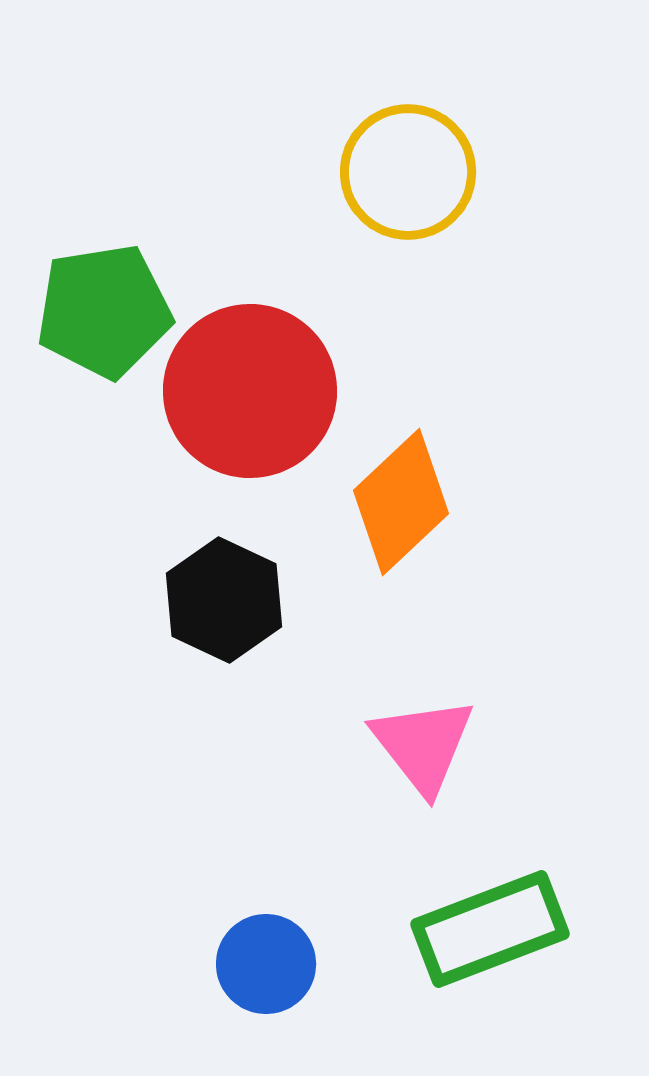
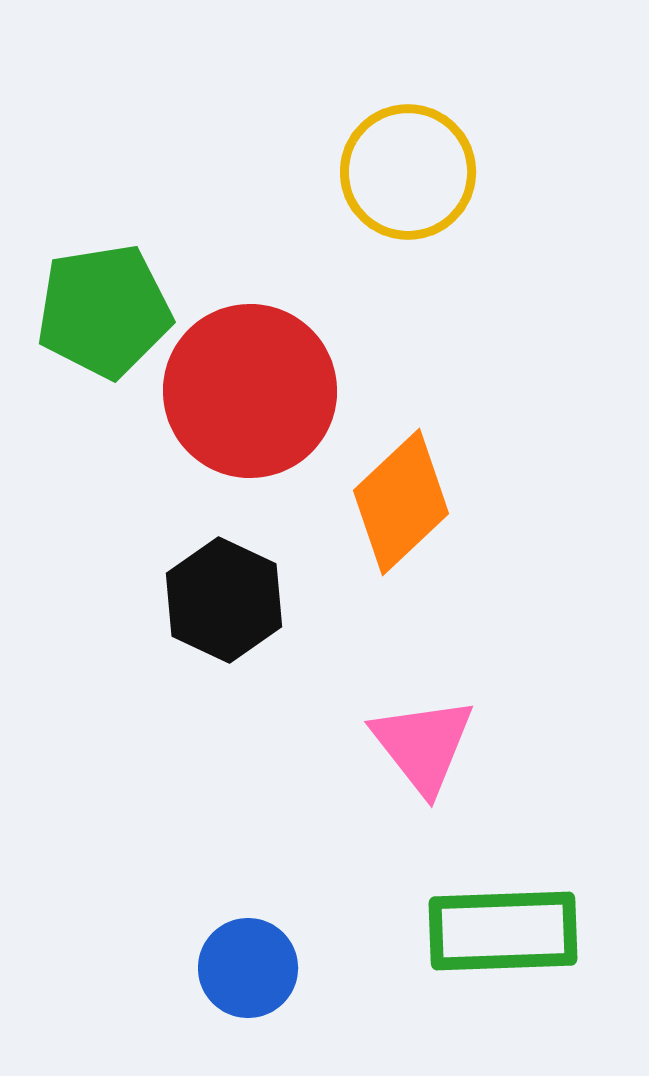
green rectangle: moved 13 px right, 2 px down; rotated 19 degrees clockwise
blue circle: moved 18 px left, 4 px down
